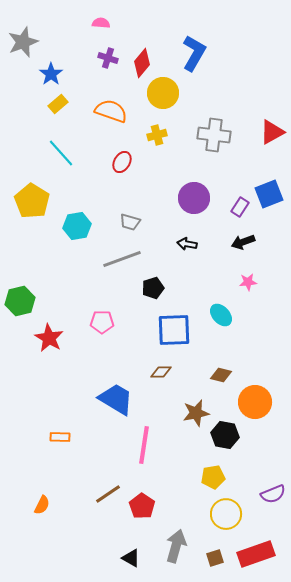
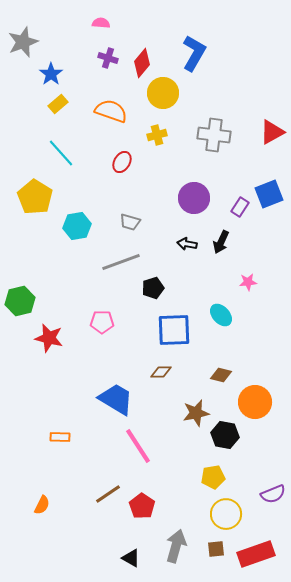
yellow pentagon at (32, 201): moved 3 px right, 4 px up
black arrow at (243, 242): moved 22 px left; rotated 45 degrees counterclockwise
gray line at (122, 259): moved 1 px left, 3 px down
red star at (49, 338): rotated 16 degrees counterclockwise
pink line at (144, 445): moved 6 px left, 1 px down; rotated 42 degrees counterclockwise
brown square at (215, 558): moved 1 px right, 9 px up; rotated 12 degrees clockwise
